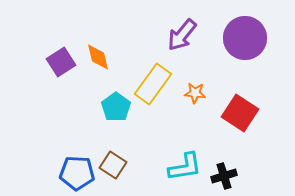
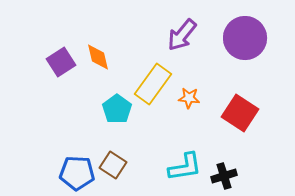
orange star: moved 6 px left, 5 px down
cyan pentagon: moved 1 px right, 2 px down
